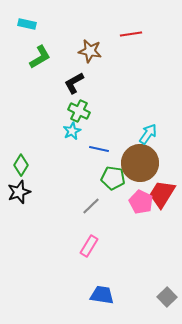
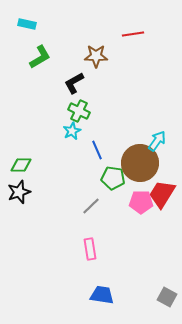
red line: moved 2 px right
brown star: moved 6 px right, 5 px down; rotated 10 degrees counterclockwise
cyan arrow: moved 9 px right, 7 px down
blue line: moved 2 px left, 1 px down; rotated 54 degrees clockwise
green diamond: rotated 60 degrees clockwise
pink pentagon: rotated 25 degrees counterclockwise
pink rectangle: moved 1 px right, 3 px down; rotated 40 degrees counterclockwise
gray square: rotated 18 degrees counterclockwise
